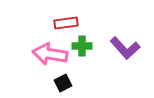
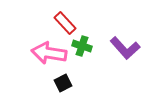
red rectangle: moved 1 px left; rotated 55 degrees clockwise
green cross: rotated 18 degrees clockwise
pink arrow: moved 1 px left, 1 px up
